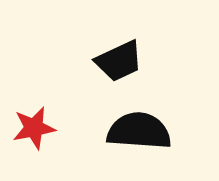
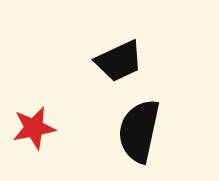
black semicircle: rotated 82 degrees counterclockwise
